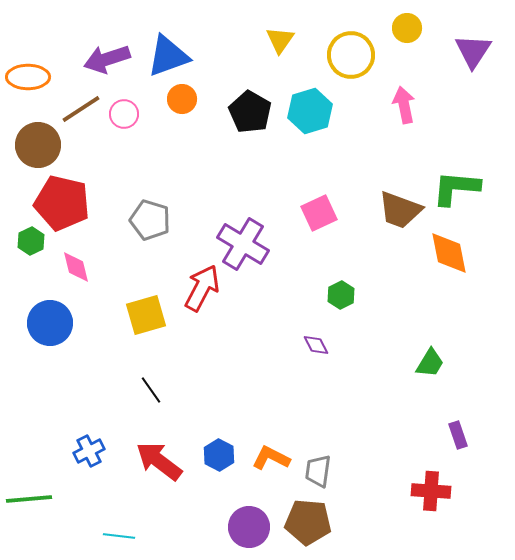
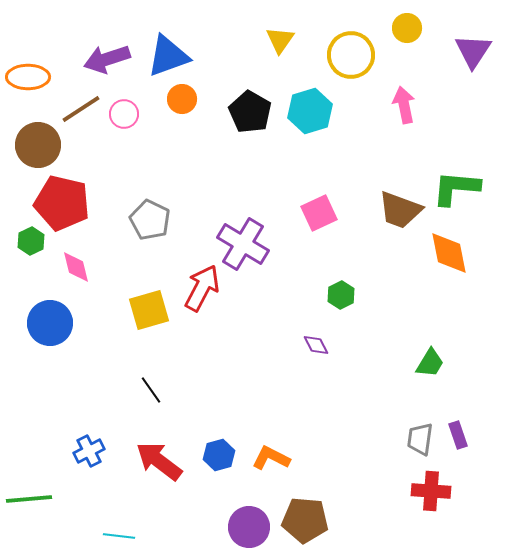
gray pentagon at (150, 220): rotated 9 degrees clockwise
yellow square at (146, 315): moved 3 px right, 5 px up
blue hexagon at (219, 455): rotated 16 degrees clockwise
gray trapezoid at (318, 471): moved 102 px right, 32 px up
brown pentagon at (308, 522): moved 3 px left, 2 px up
